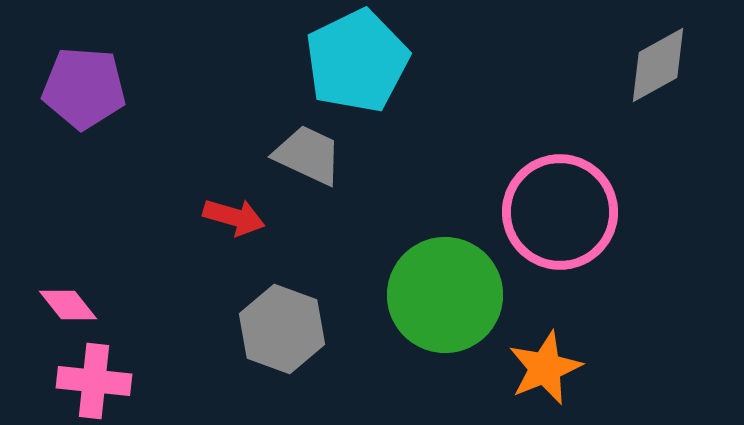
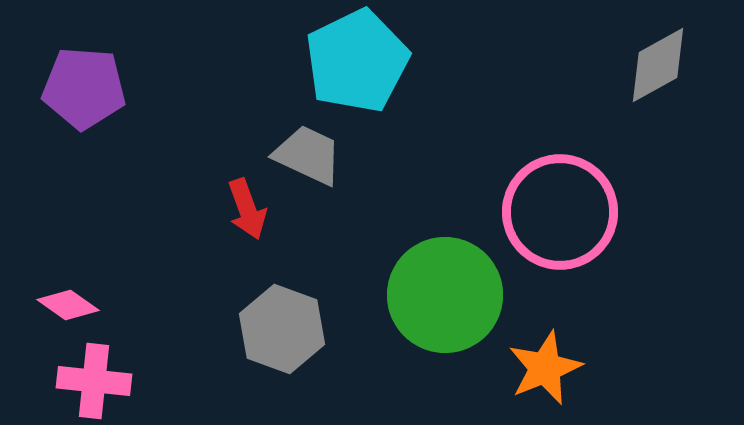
red arrow: moved 13 px right, 8 px up; rotated 54 degrees clockwise
pink diamond: rotated 16 degrees counterclockwise
